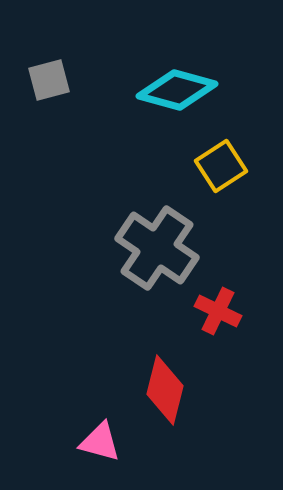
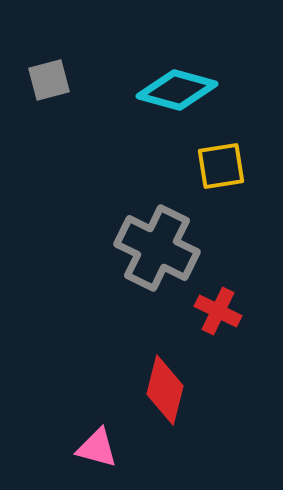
yellow square: rotated 24 degrees clockwise
gray cross: rotated 8 degrees counterclockwise
pink triangle: moved 3 px left, 6 px down
